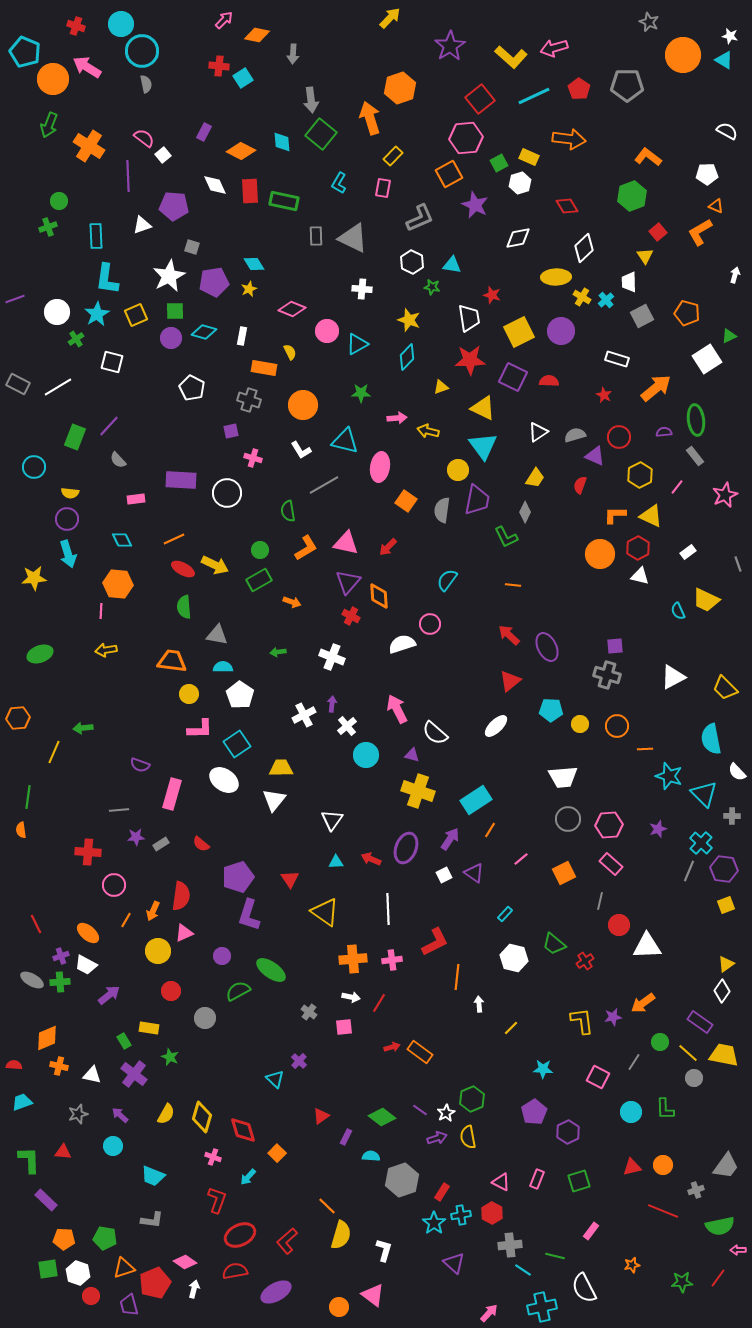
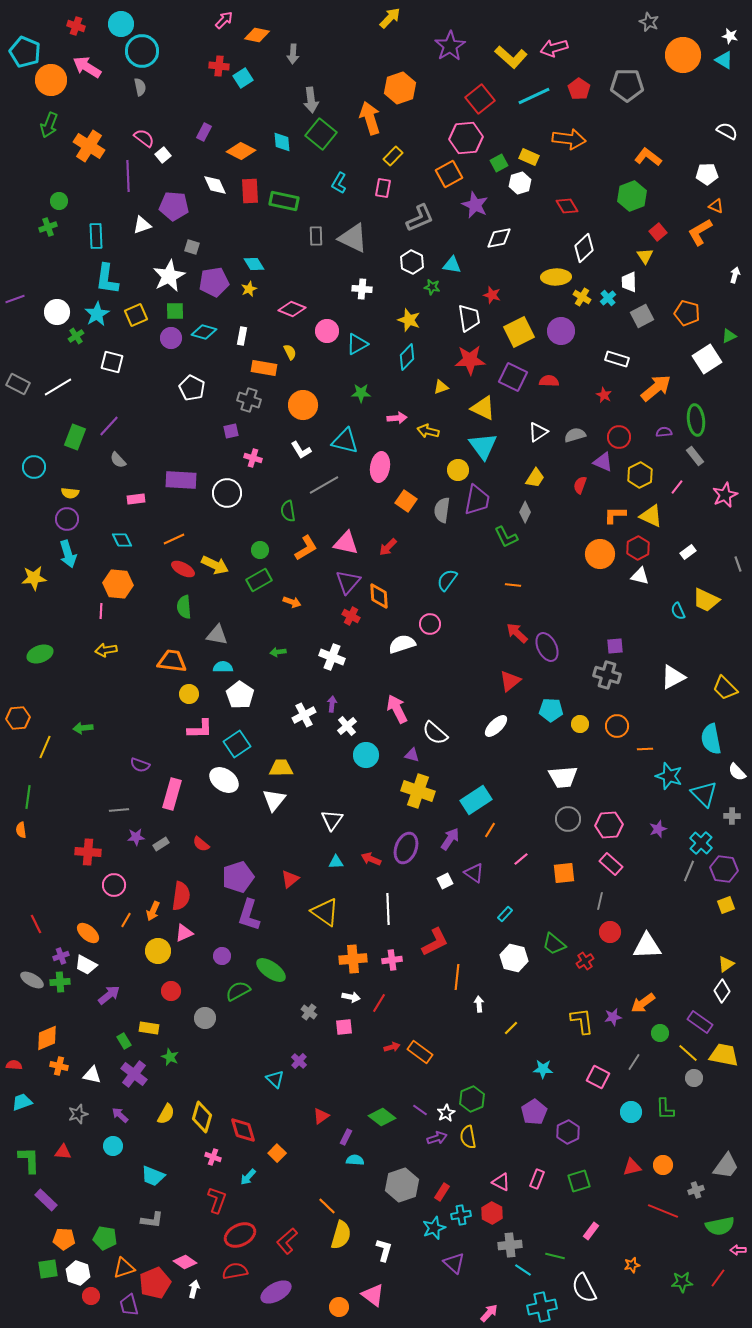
orange circle at (53, 79): moved 2 px left, 1 px down
gray semicircle at (146, 84): moved 6 px left, 3 px down
white diamond at (518, 238): moved 19 px left
cyan cross at (606, 300): moved 2 px right, 2 px up
green cross at (76, 339): moved 3 px up
purple triangle at (595, 456): moved 8 px right, 6 px down
red arrow at (509, 635): moved 8 px right, 2 px up
yellow line at (54, 752): moved 9 px left, 5 px up
orange square at (564, 873): rotated 20 degrees clockwise
white square at (444, 875): moved 1 px right, 6 px down
red triangle at (290, 879): rotated 24 degrees clockwise
red circle at (619, 925): moved 9 px left, 7 px down
green circle at (660, 1042): moved 9 px up
cyan semicircle at (371, 1156): moved 16 px left, 4 px down
gray hexagon at (402, 1180): moved 5 px down
cyan star at (434, 1223): moved 5 px down; rotated 15 degrees clockwise
